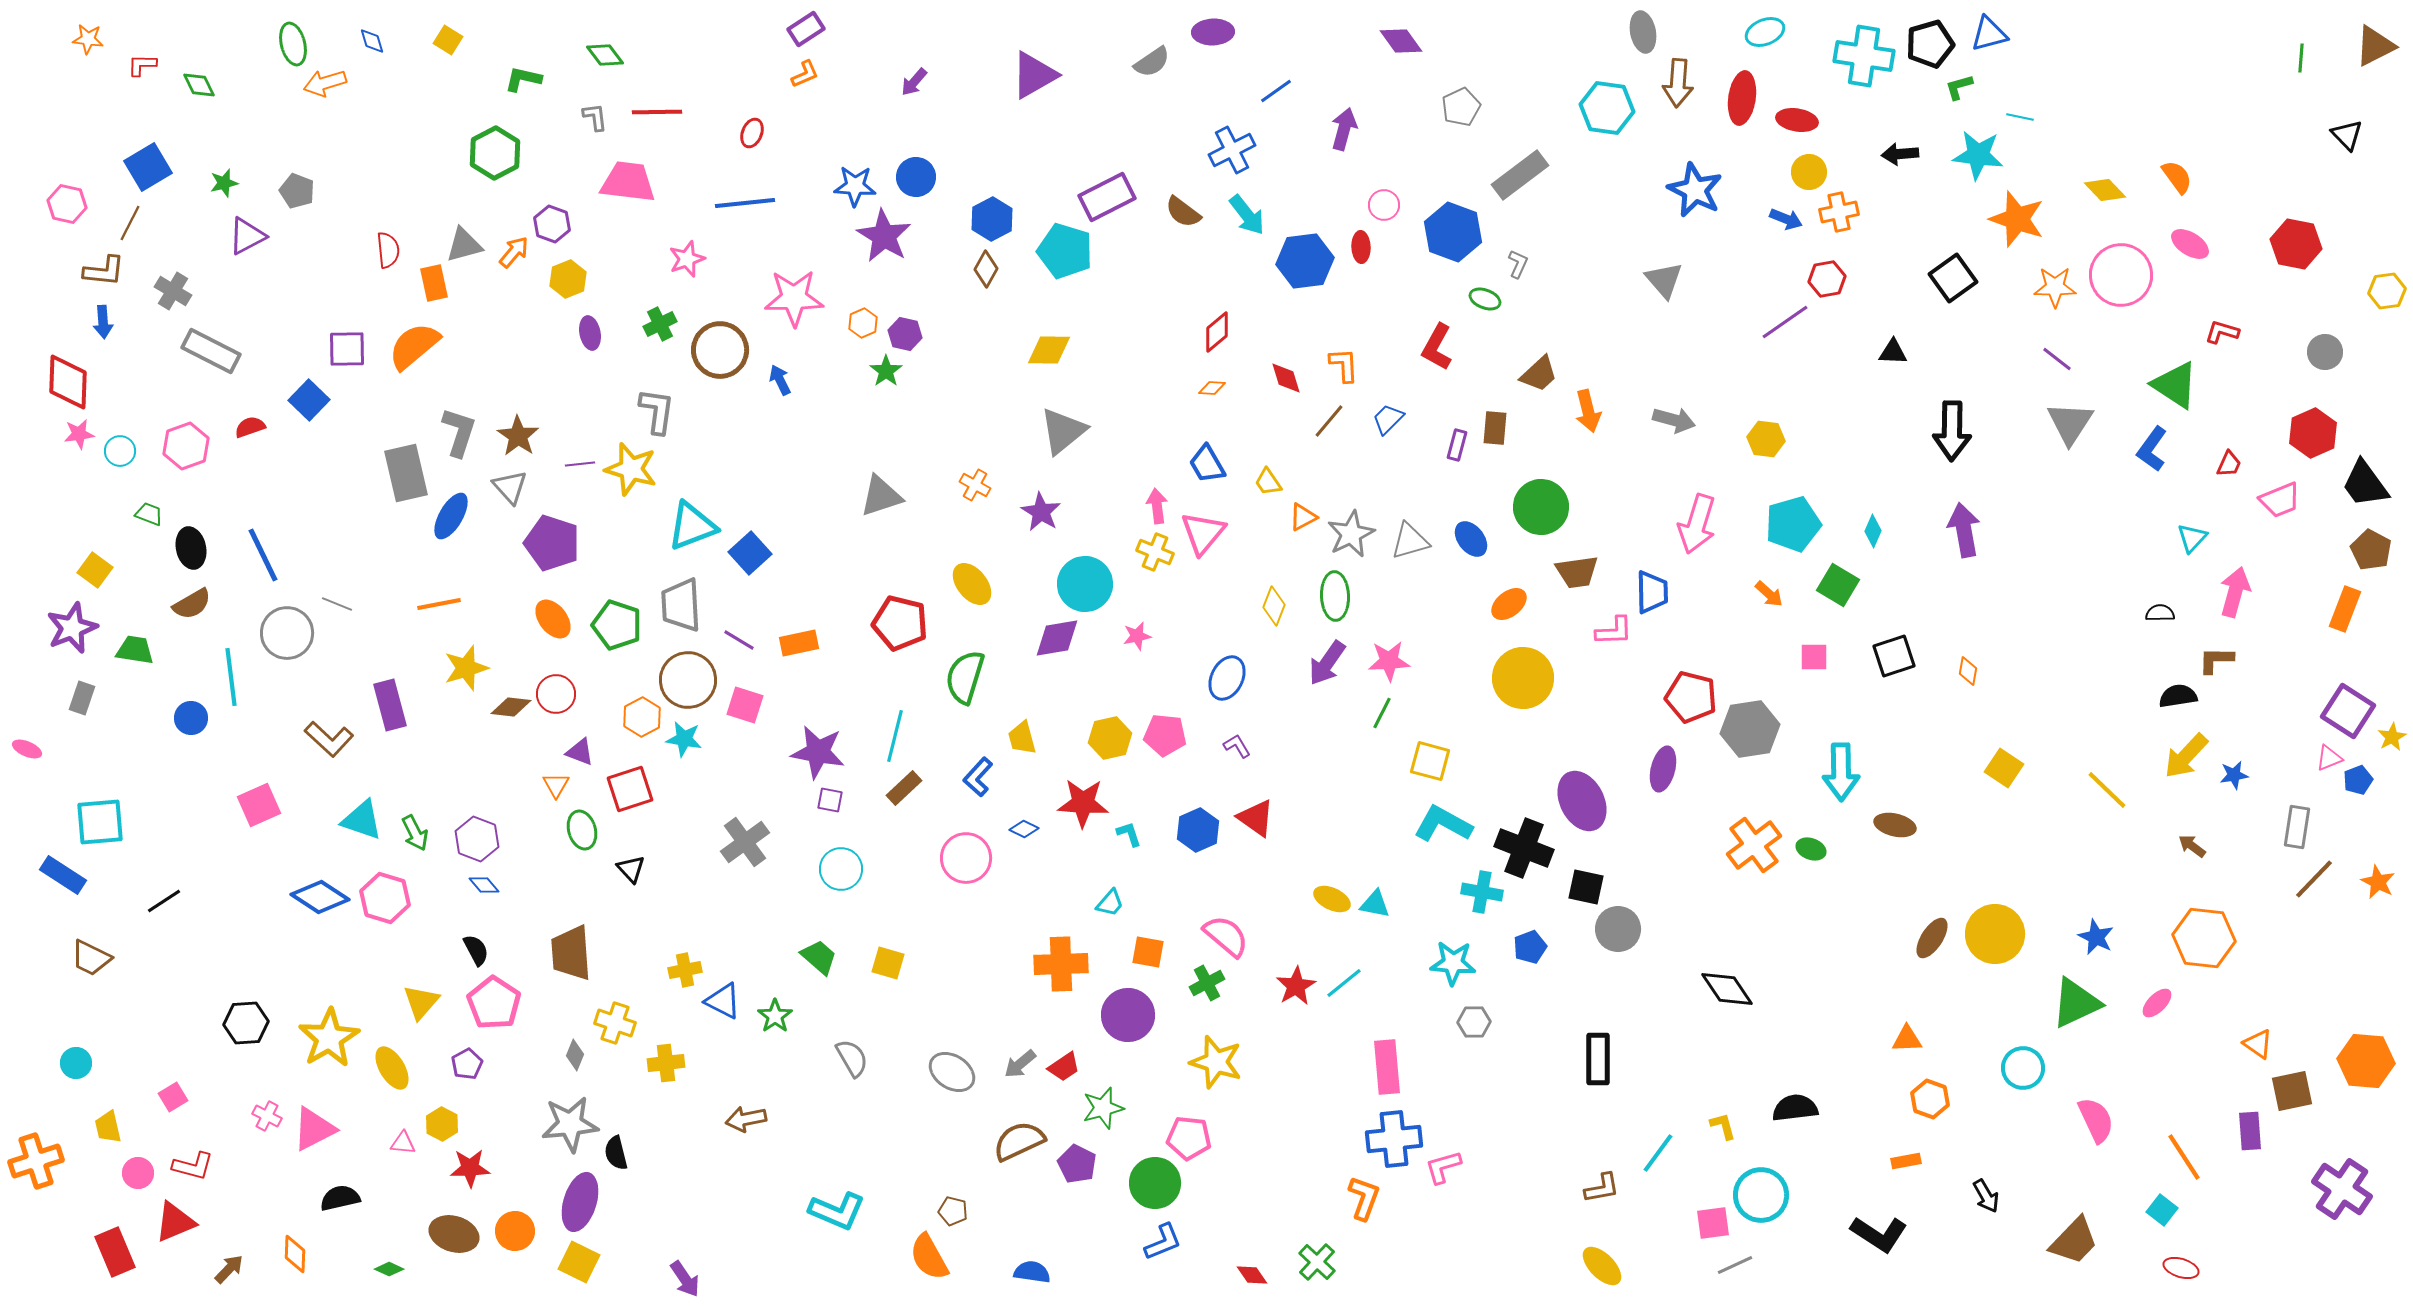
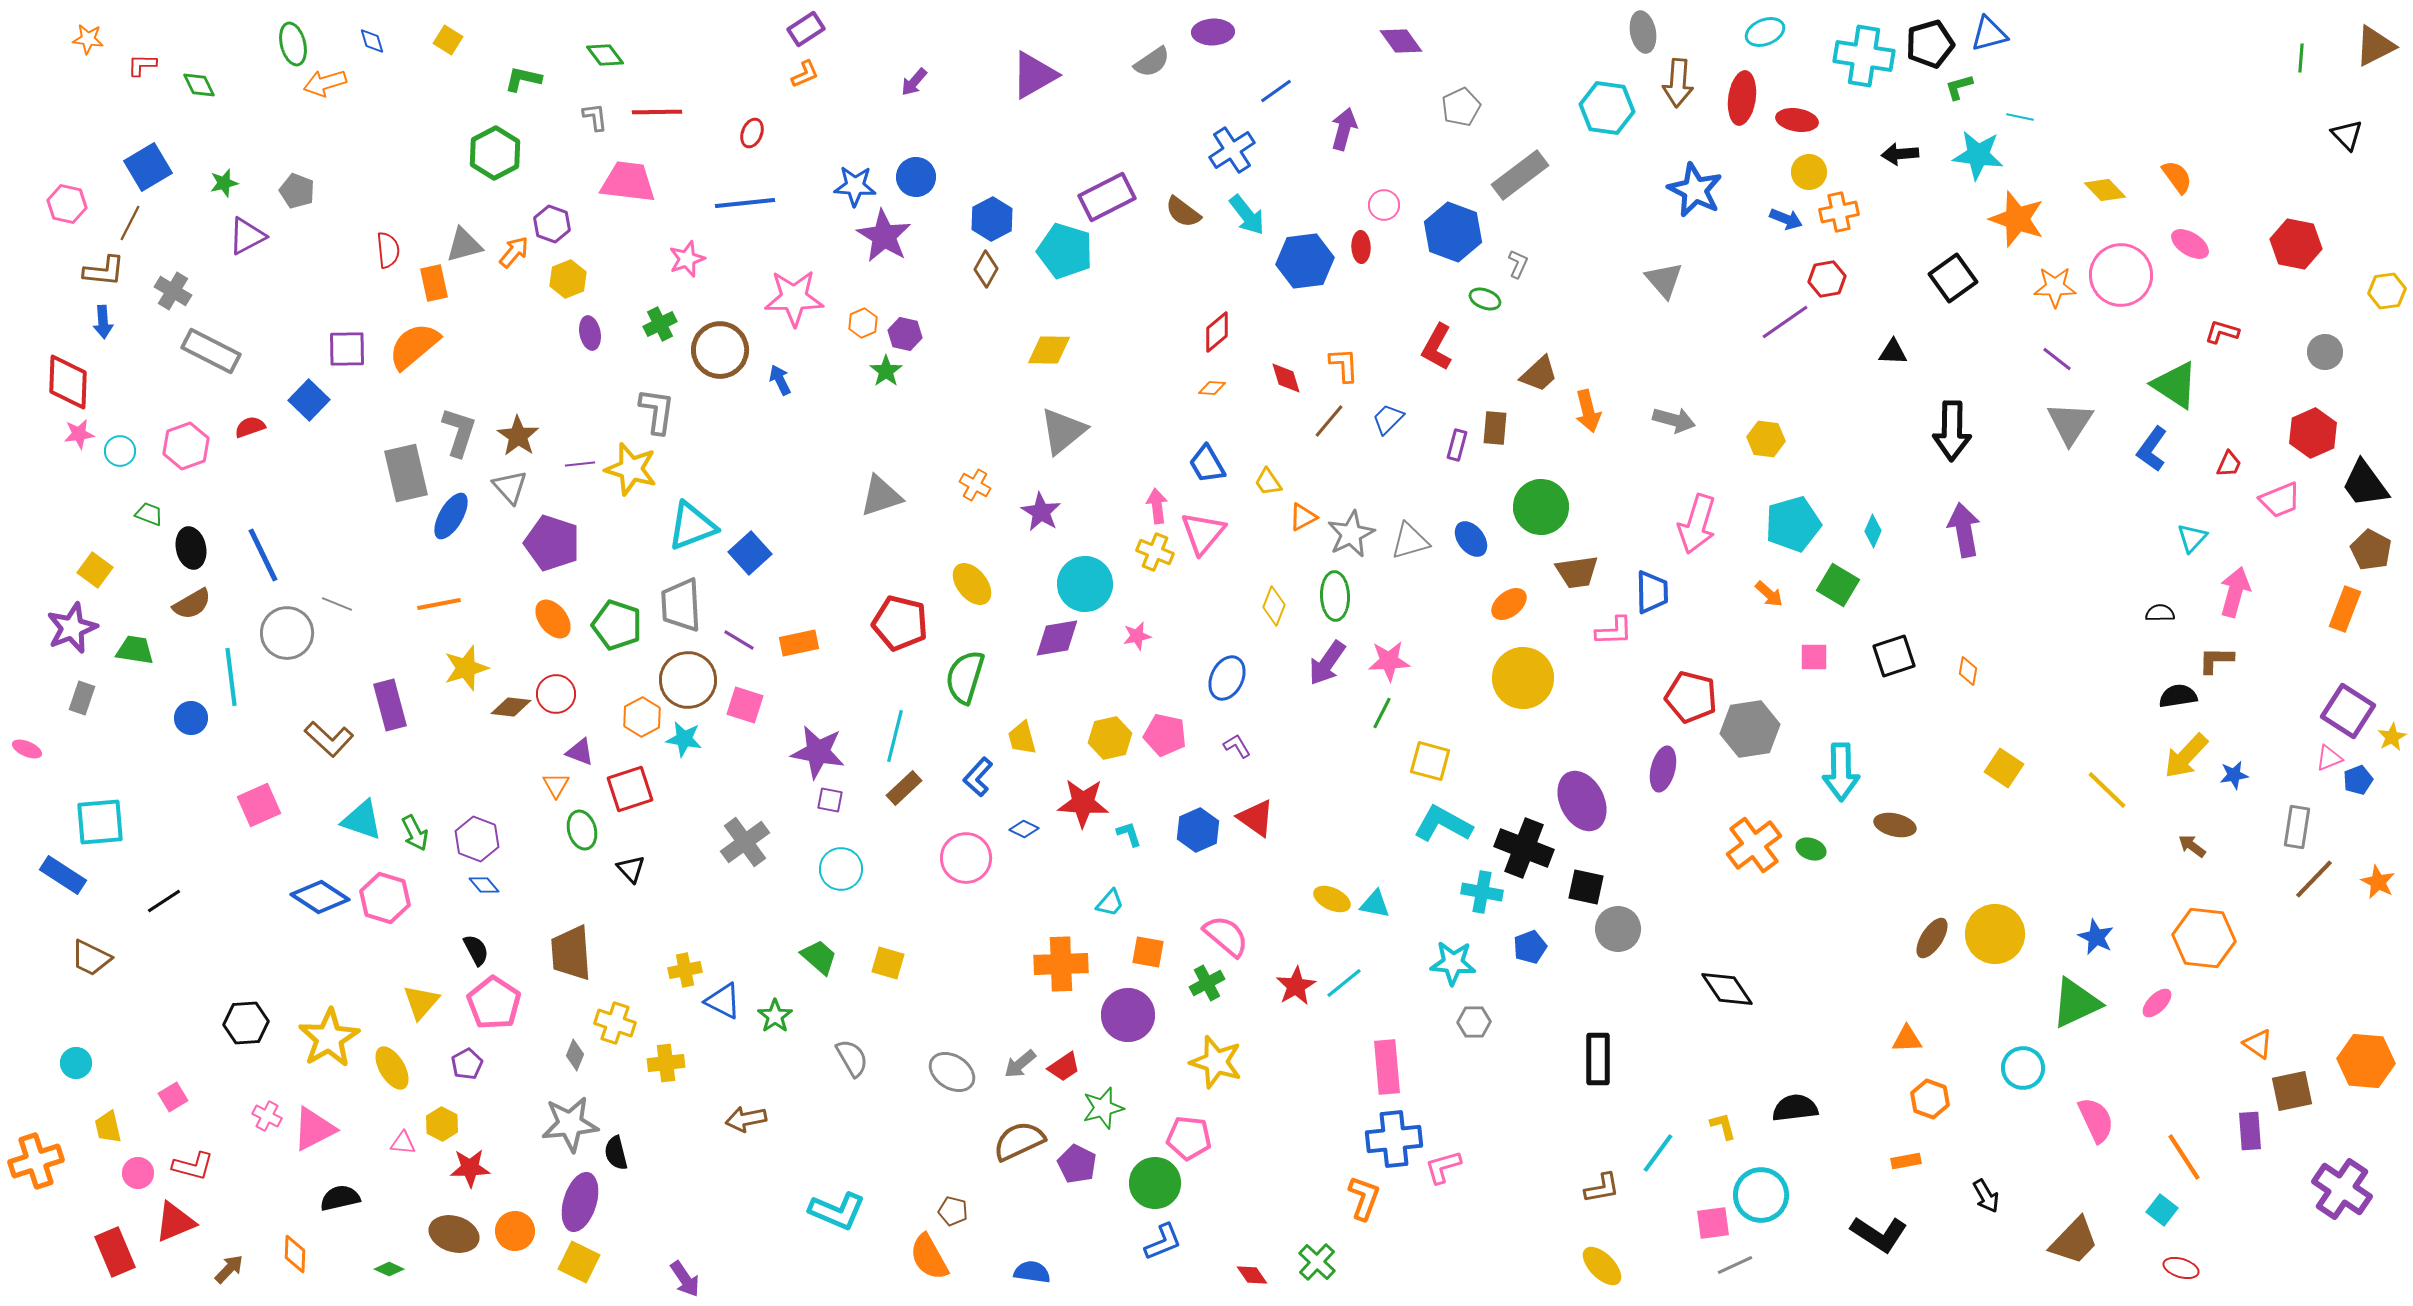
blue cross at (1232, 150): rotated 6 degrees counterclockwise
pink pentagon at (1165, 735): rotated 6 degrees clockwise
